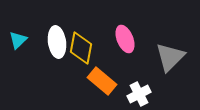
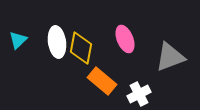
gray triangle: rotated 24 degrees clockwise
